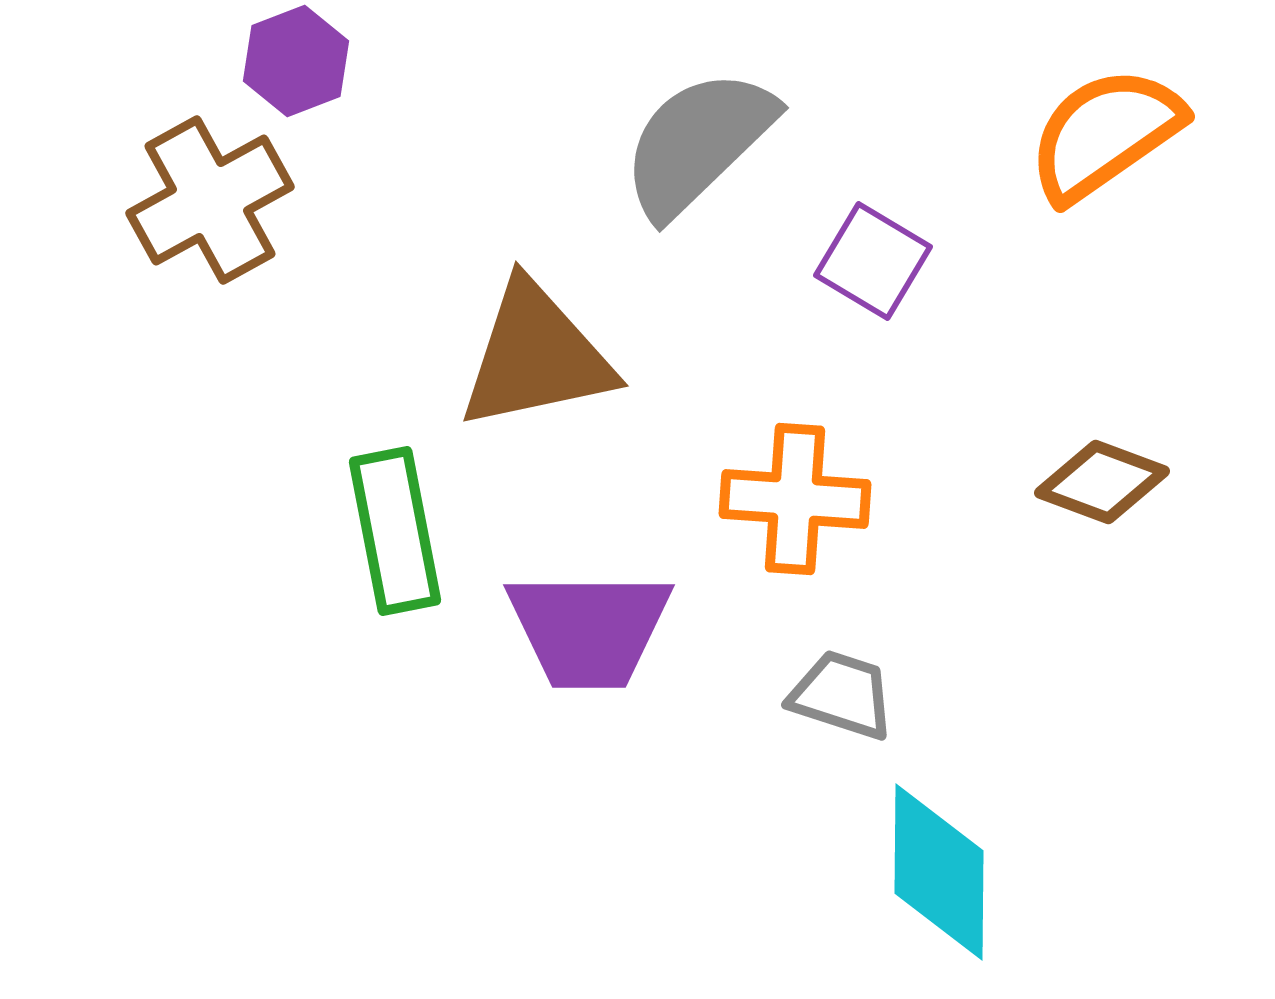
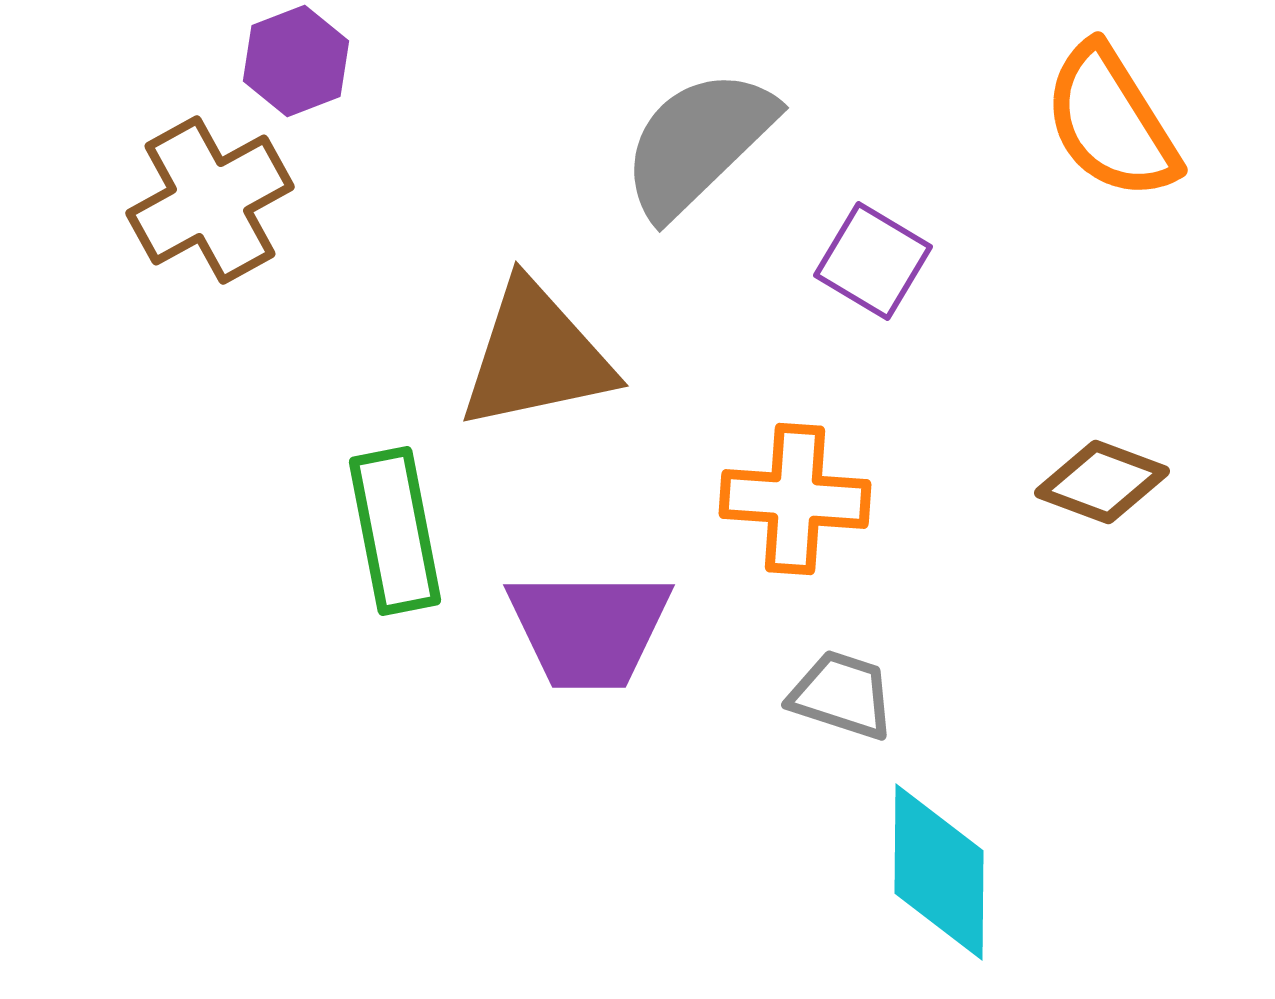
orange semicircle: moved 6 px right, 12 px up; rotated 87 degrees counterclockwise
